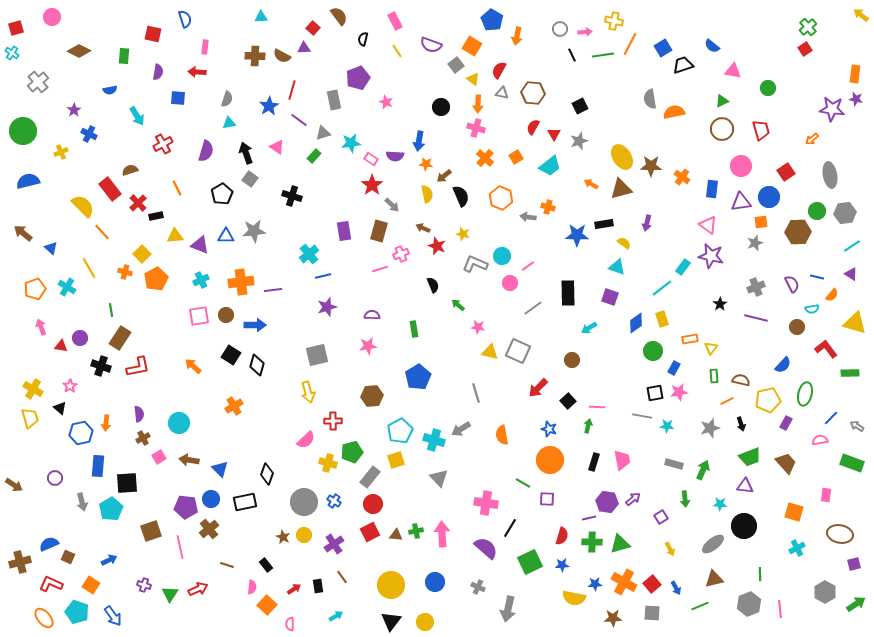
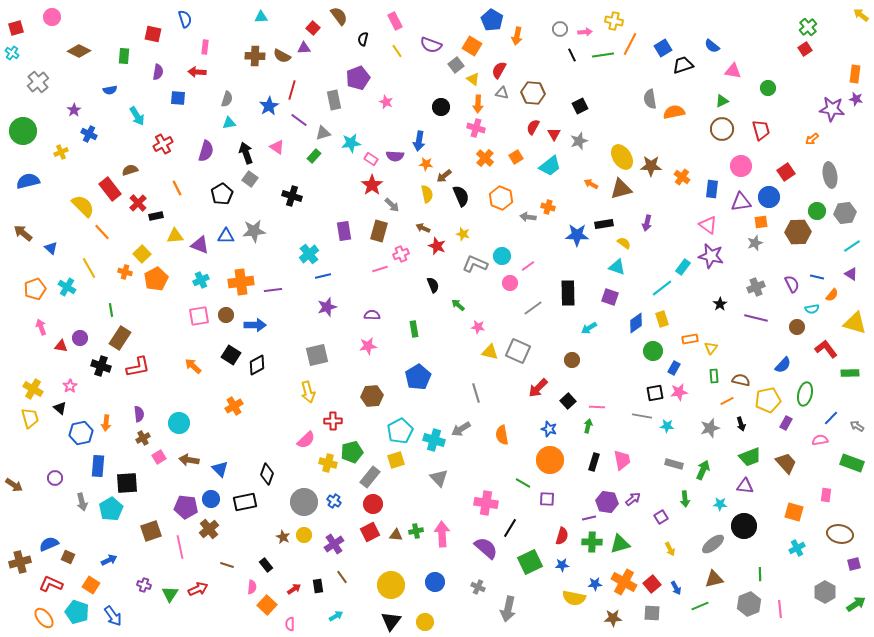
black diamond at (257, 365): rotated 45 degrees clockwise
